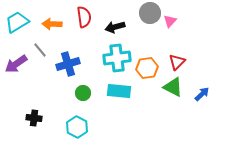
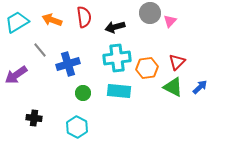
orange arrow: moved 4 px up; rotated 18 degrees clockwise
purple arrow: moved 11 px down
blue arrow: moved 2 px left, 7 px up
